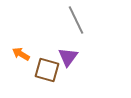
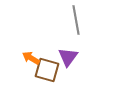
gray line: rotated 16 degrees clockwise
orange arrow: moved 10 px right, 4 px down
